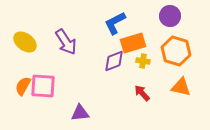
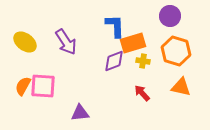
blue L-shape: moved 3 px down; rotated 115 degrees clockwise
